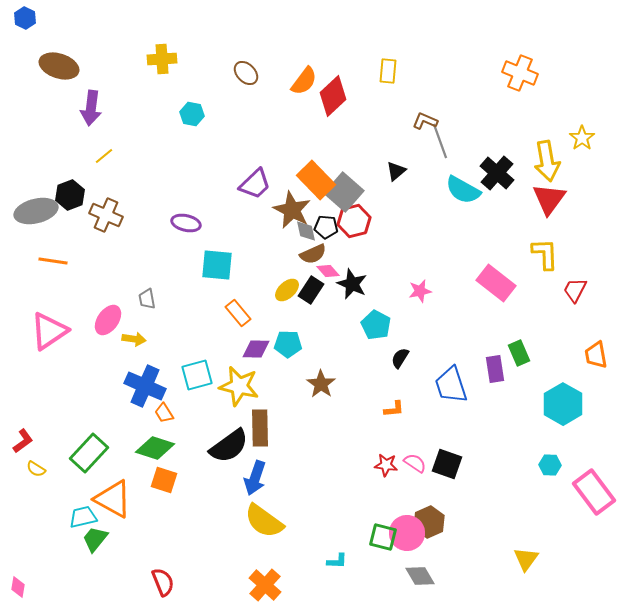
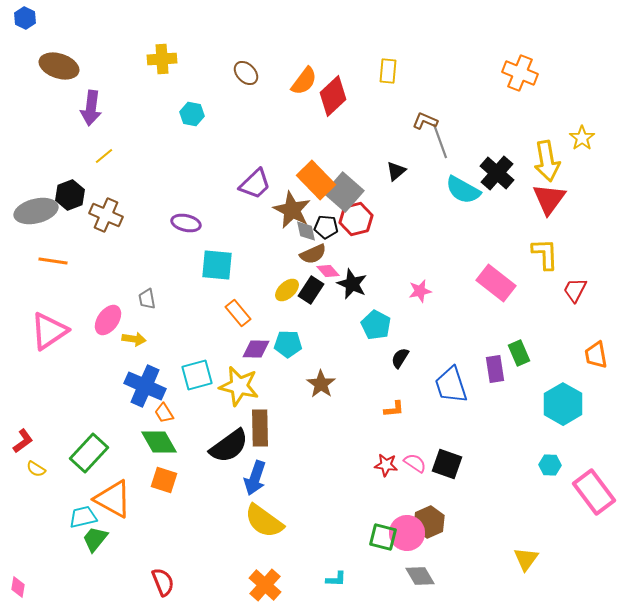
red hexagon at (354, 221): moved 2 px right, 2 px up
green diamond at (155, 448): moved 4 px right, 6 px up; rotated 42 degrees clockwise
cyan L-shape at (337, 561): moved 1 px left, 18 px down
